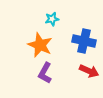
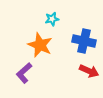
purple L-shape: moved 21 px left; rotated 20 degrees clockwise
